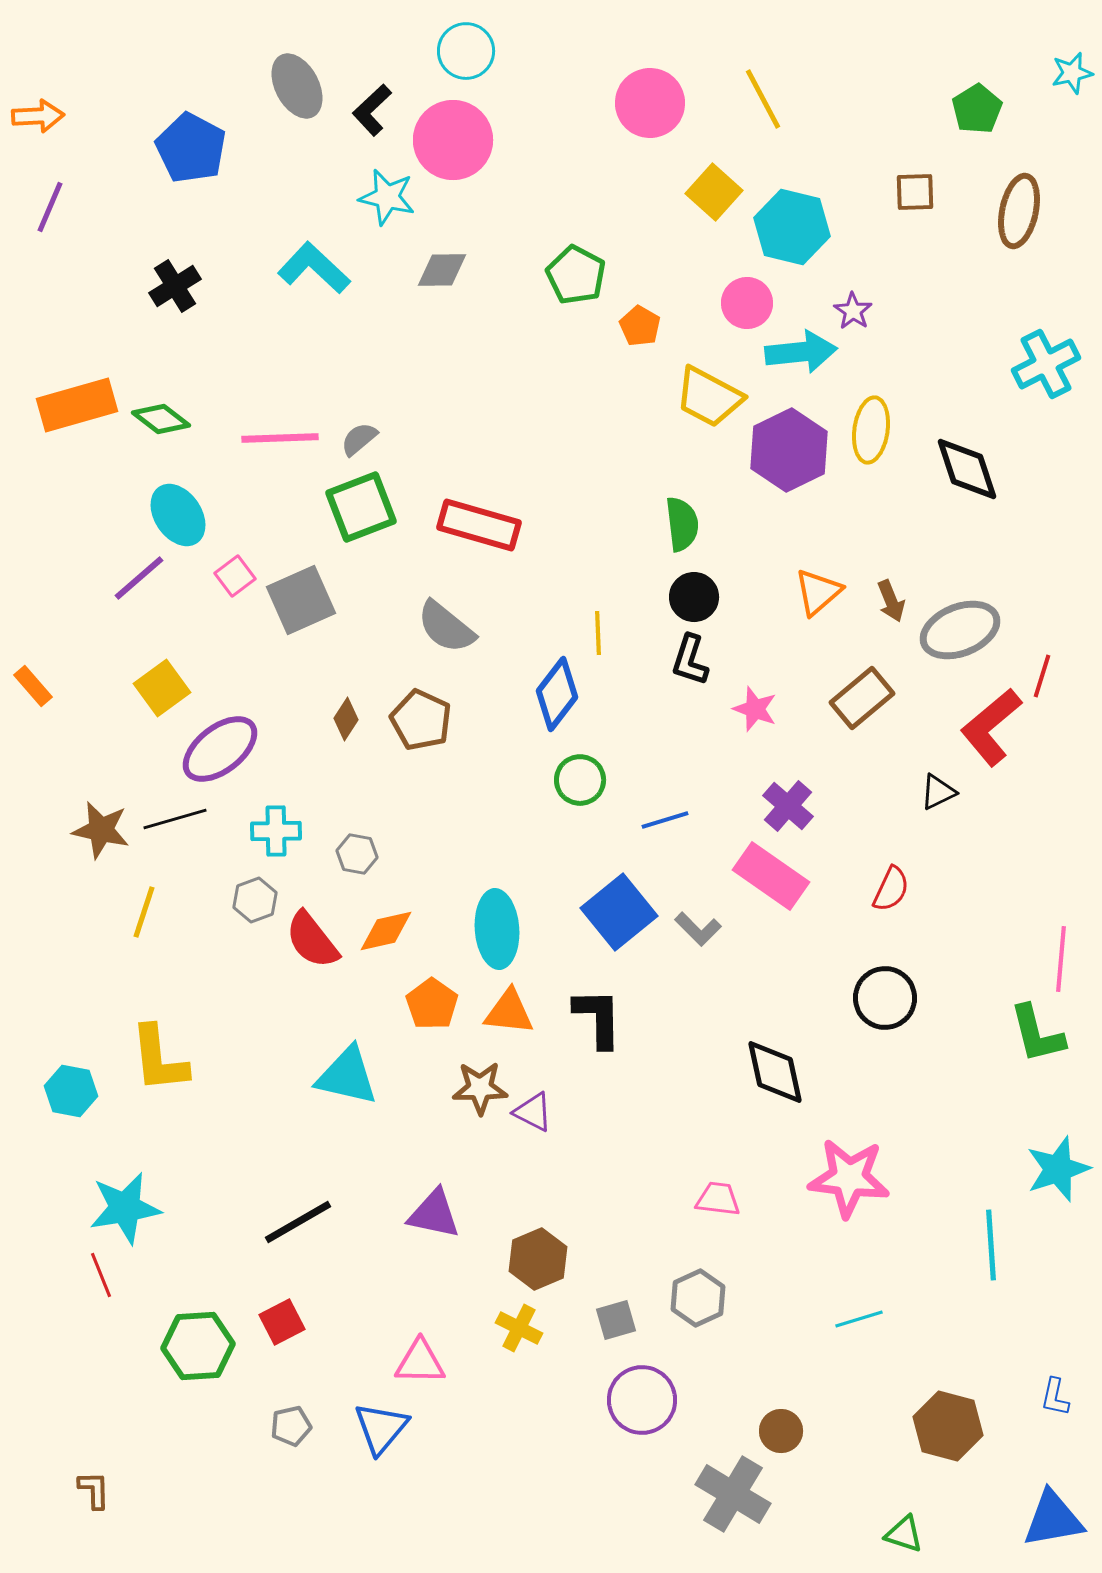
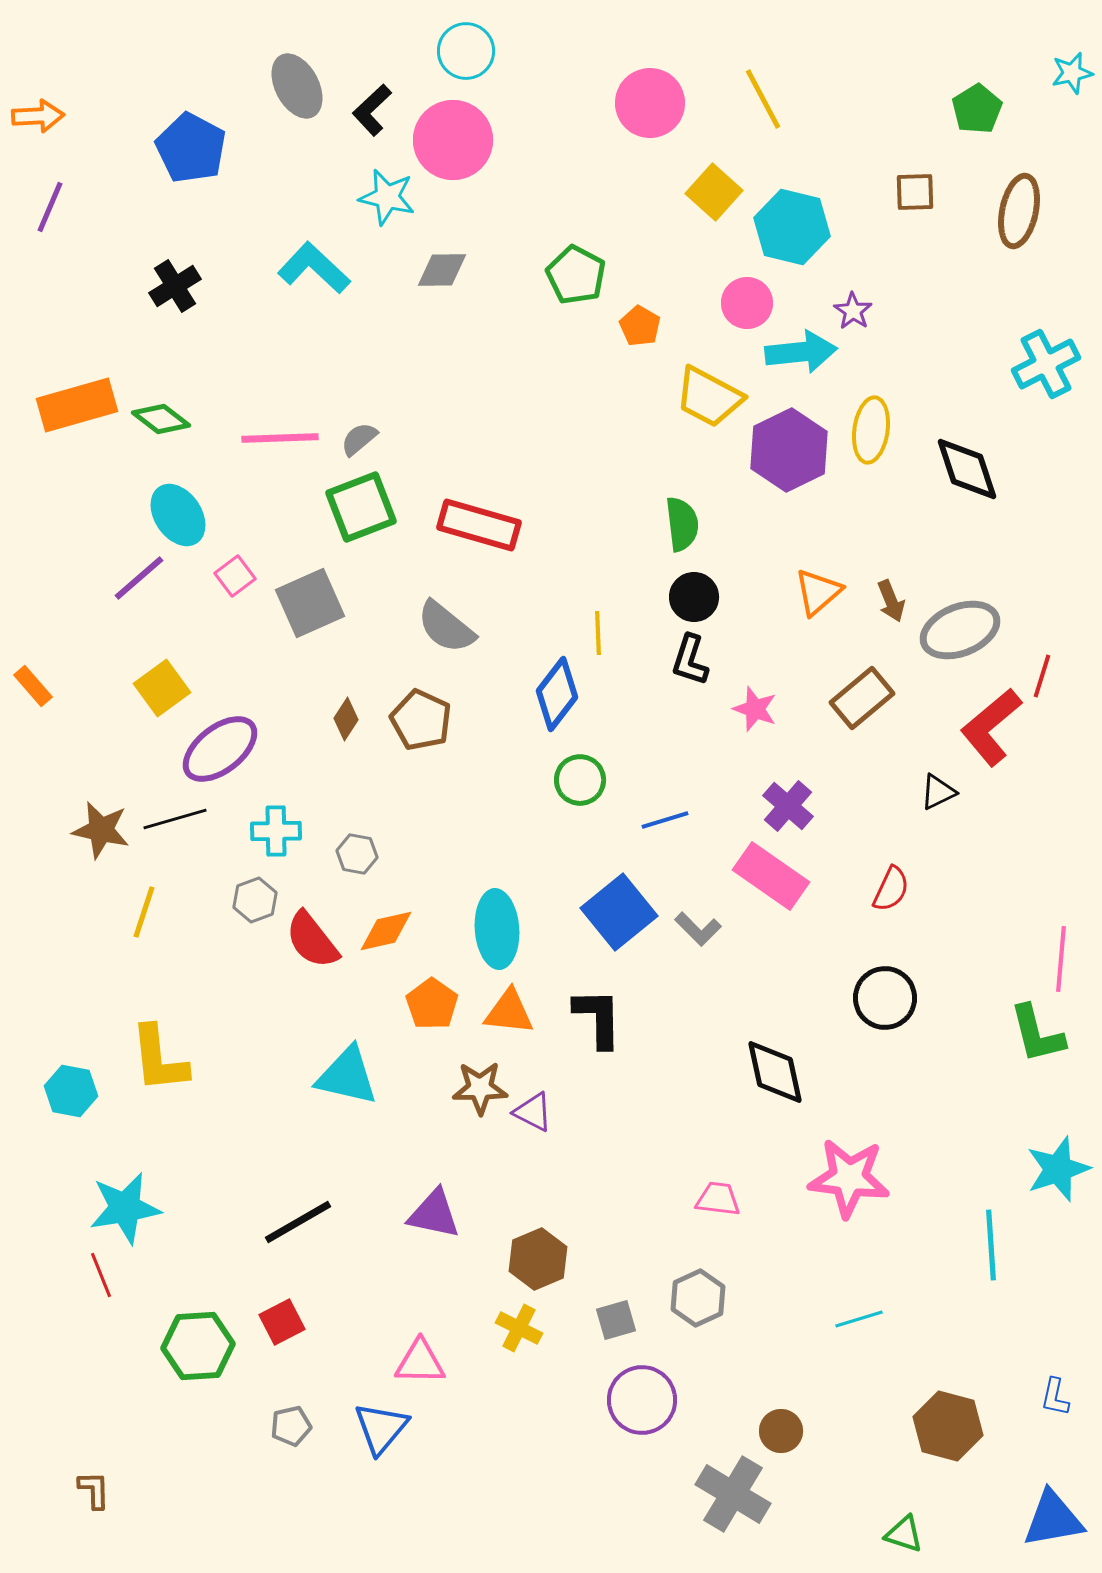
gray square at (301, 600): moved 9 px right, 3 px down
